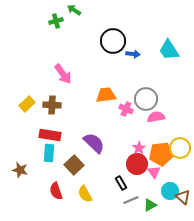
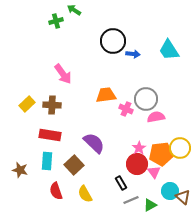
cyan rectangle: moved 2 px left, 8 px down
